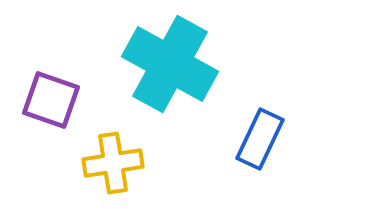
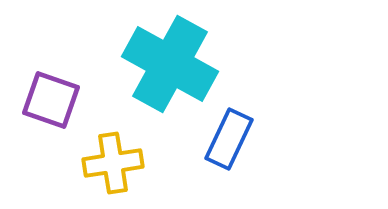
blue rectangle: moved 31 px left
